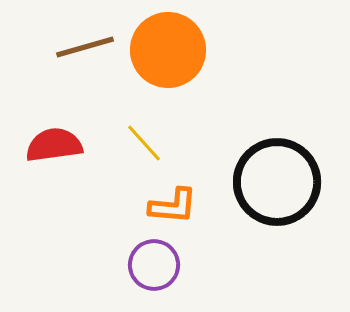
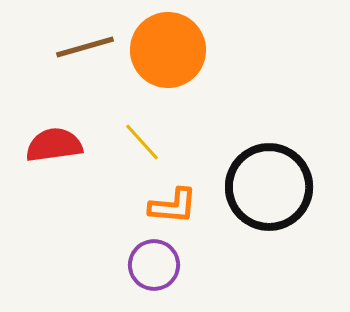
yellow line: moved 2 px left, 1 px up
black circle: moved 8 px left, 5 px down
